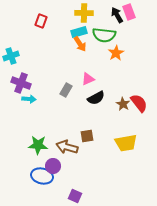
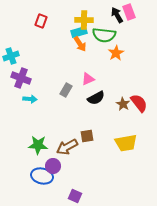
yellow cross: moved 7 px down
purple cross: moved 5 px up
cyan arrow: moved 1 px right
brown arrow: rotated 45 degrees counterclockwise
